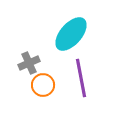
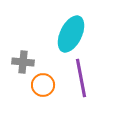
cyan ellipse: rotated 15 degrees counterclockwise
gray cross: moved 6 px left, 1 px up; rotated 30 degrees clockwise
